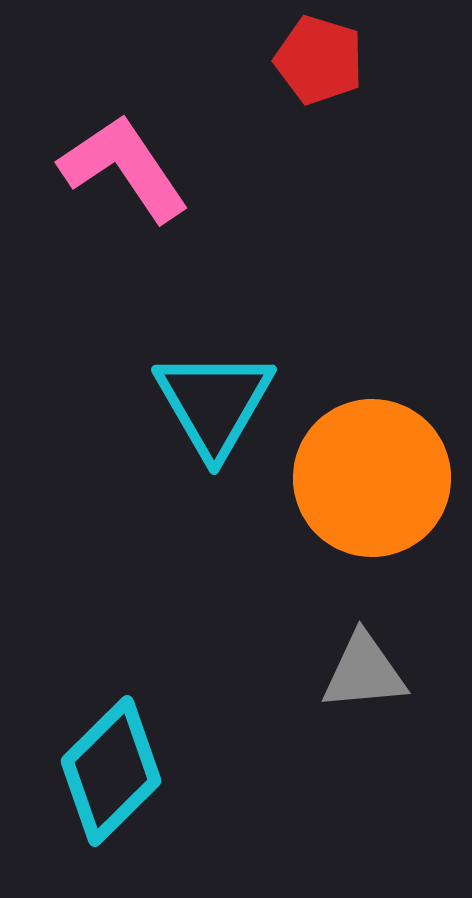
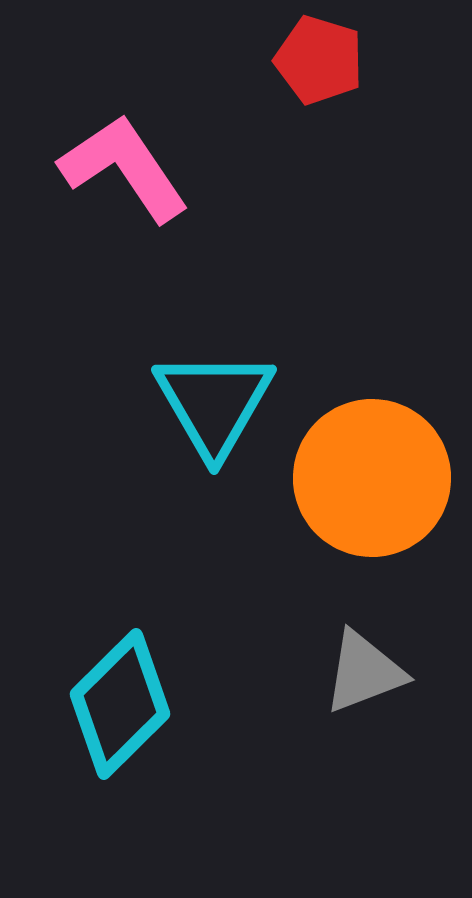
gray triangle: rotated 16 degrees counterclockwise
cyan diamond: moved 9 px right, 67 px up
